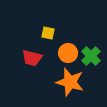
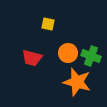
yellow square: moved 9 px up
green cross: rotated 24 degrees counterclockwise
orange star: moved 7 px right
